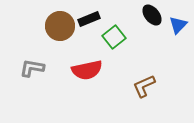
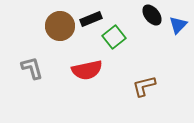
black rectangle: moved 2 px right
gray L-shape: rotated 65 degrees clockwise
brown L-shape: rotated 10 degrees clockwise
